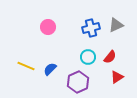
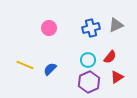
pink circle: moved 1 px right, 1 px down
cyan circle: moved 3 px down
yellow line: moved 1 px left, 1 px up
purple hexagon: moved 11 px right
